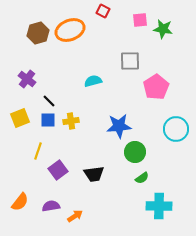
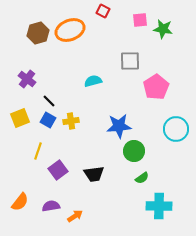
blue square: rotated 28 degrees clockwise
green circle: moved 1 px left, 1 px up
